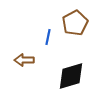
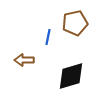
brown pentagon: rotated 15 degrees clockwise
